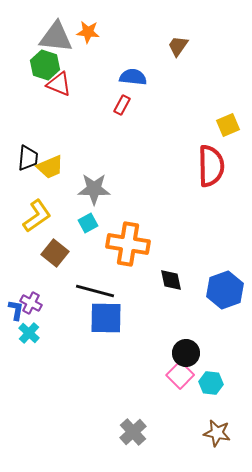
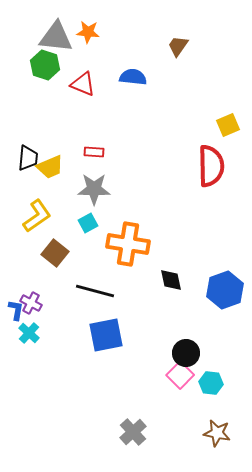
red triangle: moved 24 px right
red rectangle: moved 28 px left, 47 px down; rotated 66 degrees clockwise
blue square: moved 17 px down; rotated 12 degrees counterclockwise
